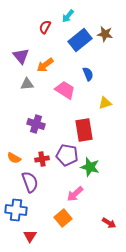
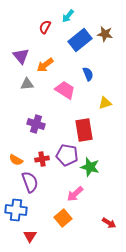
orange semicircle: moved 2 px right, 2 px down
